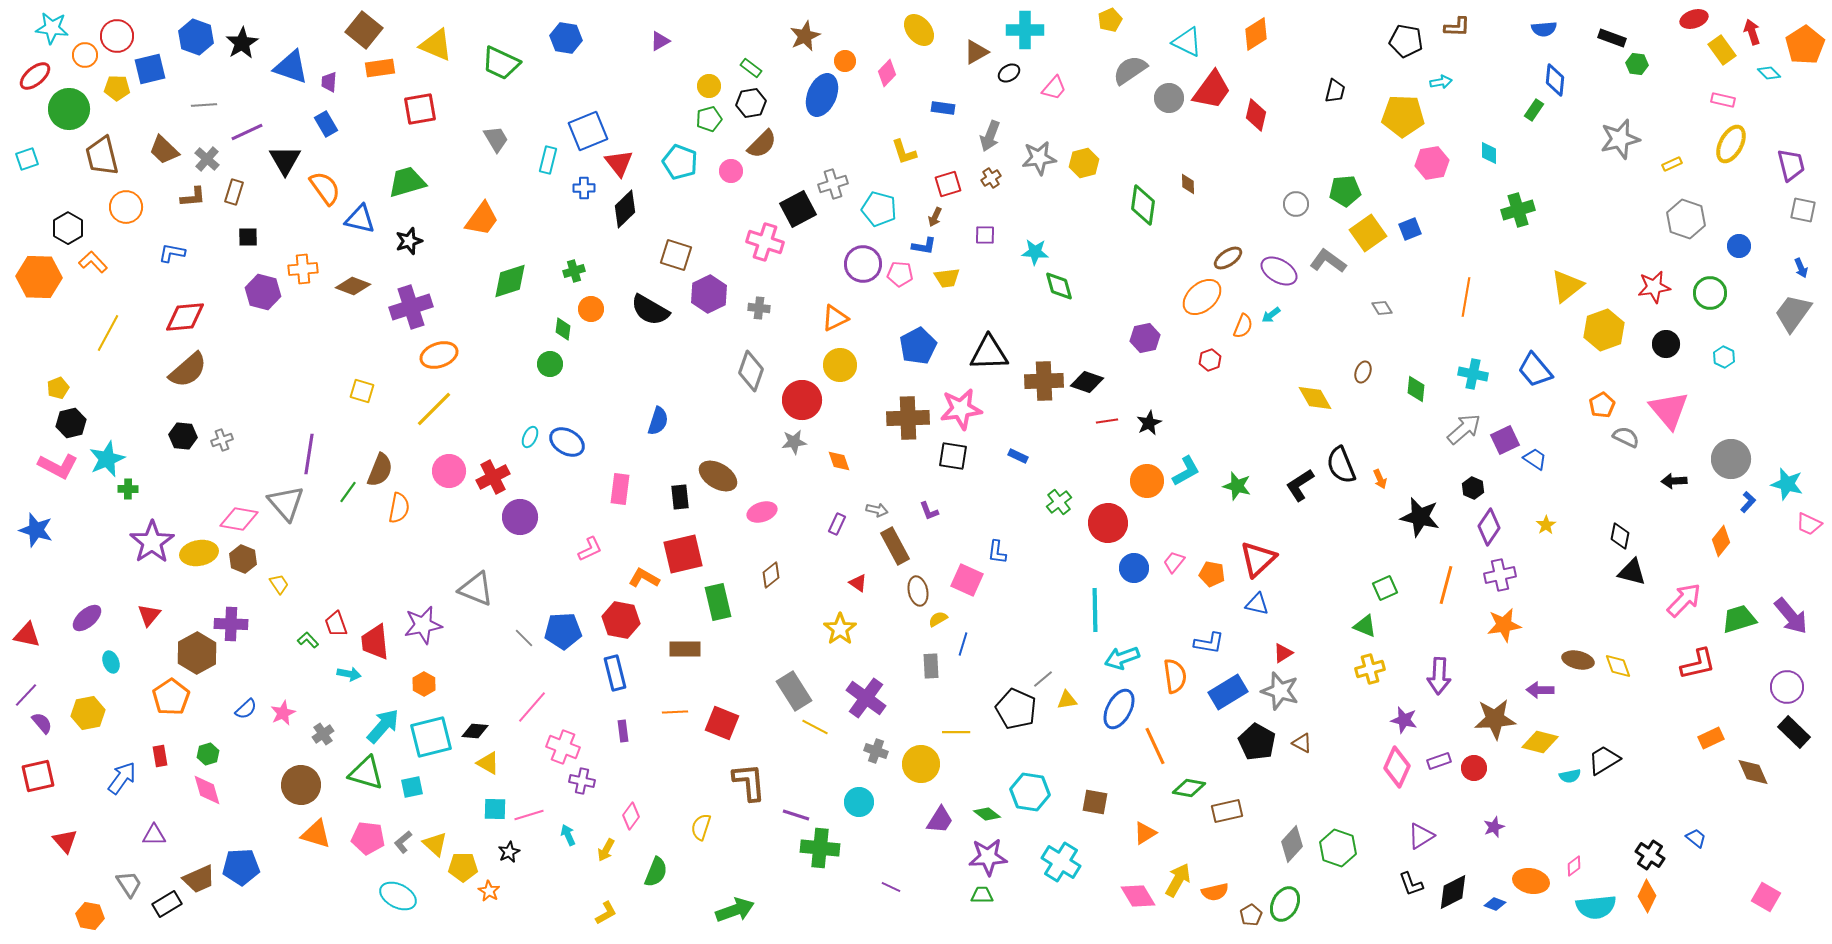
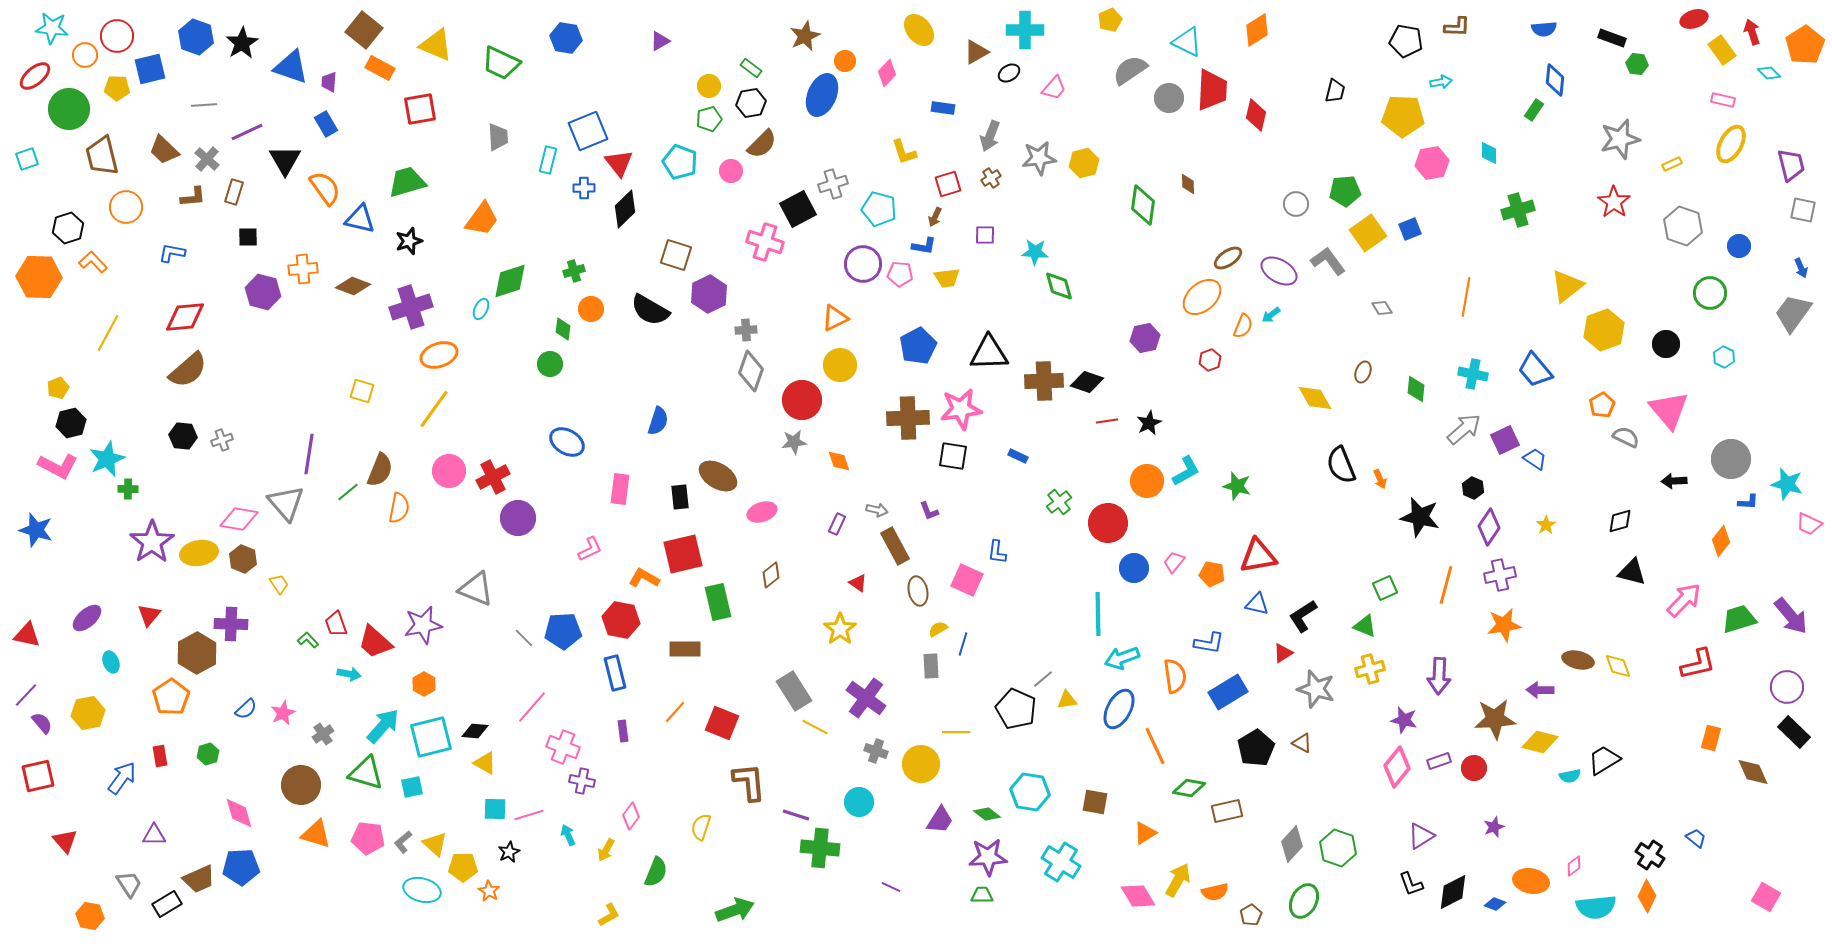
orange diamond at (1256, 34): moved 1 px right, 4 px up
orange rectangle at (380, 68): rotated 36 degrees clockwise
red trapezoid at (1212, 90): rotated 33 degrees counterclockwise
gray trapezoid at (496, 139): moved 2 px right, 2 px up; rotated 28 degrees clockwise
gray hexagon at (1686, 219): moved 3 px left, 7 px down
black hexagon at (68, 228): rotated 12 degrees clockwise
gray L-shape at (1328, 261): rotated 18 degrees clockwise
red star at (1654, 287): moved 40 px left, 85 px up; rotated 28 degrees counterclockwise
gray cross at (759, 308): moved 13 px left, 22 px down; rotated 10 degrees counterclockwise
yellow line at (434, 409): rotated 9 degrees counterclockwise
cyan ellipse at (530, 437): moved 49 px left, 128 px up
black L-shape at (1300, 485): moved 3 px right, 131 px down
green line at (348, 492): rotated 15 degrees clockwise
blue L-shape at (1748, 502): rotated 50 degrees clockwise
purple circle at (520, 517): moved 2 px left, 1 px down
black diamond at (1620, 536): moved 15 px up; rotated 64 degrees clockwise
red triangle at (1258, 559): moved 3 px up; rotated 33 degrees clockwise
cyan line at (1095, 610): moved 3 px right, 4 px down
yellow semicircle at (938, 619): moved 10 px down
red trapezoid at (375, 642): rotated 42 degrees counterclockwise
gray star at (1280, 691): moved 36 px right, 2 px up
orange line at (675, 712): rotated 45 degrees counterclockwise
orange rectangle at (1711, 738): rotated 50 degrees counterclockwise
black pentagon at (1257, 742): moved 1 px left, 6 px down; rotated 12 degrees clockwise
yellow triangle at (488, 763): moved 3 px left
pink diamond at (1397, 767): rotated 15 degrees clockwise
pink diamond at (207, 790): moved 32 px right, 23 px down
cyan ellipse at (398, 896): moved 24 px right, 6 px up; rotated 12 degrees counterclockwise
green ellipse at (1285, 904): moved 19 px right, 3 px up
yellow L-shape at (606, 913): moved 3 px right, 2 px down
